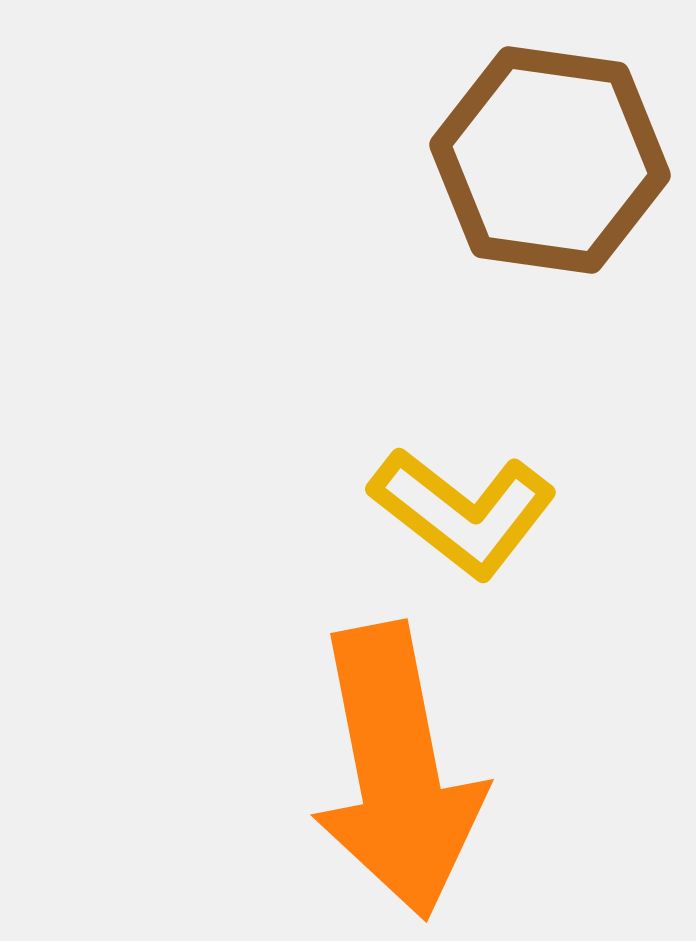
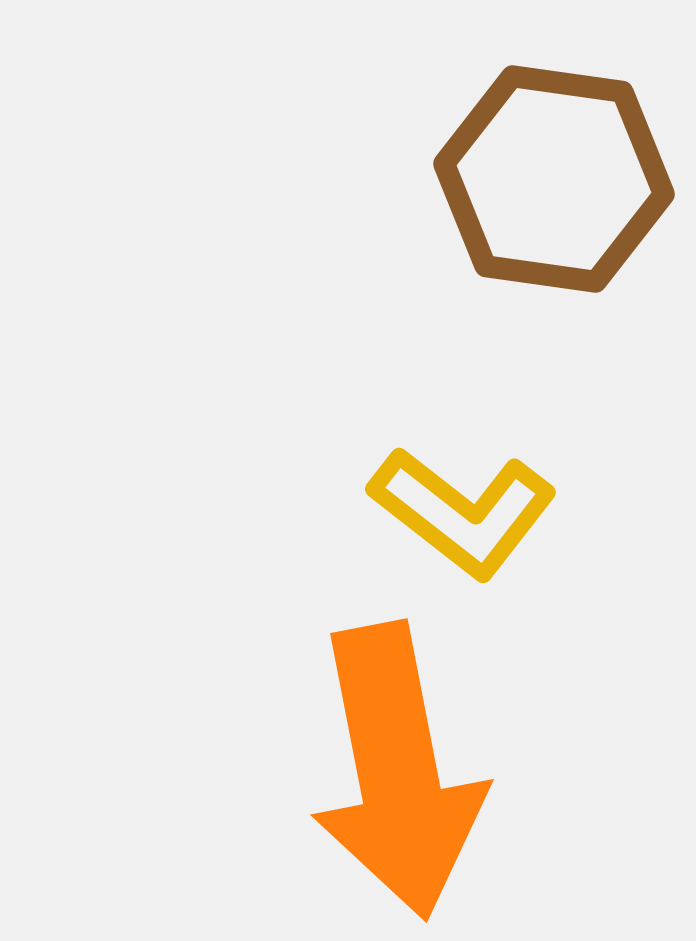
brown hexagon: moved 4 px right, 19 px down
